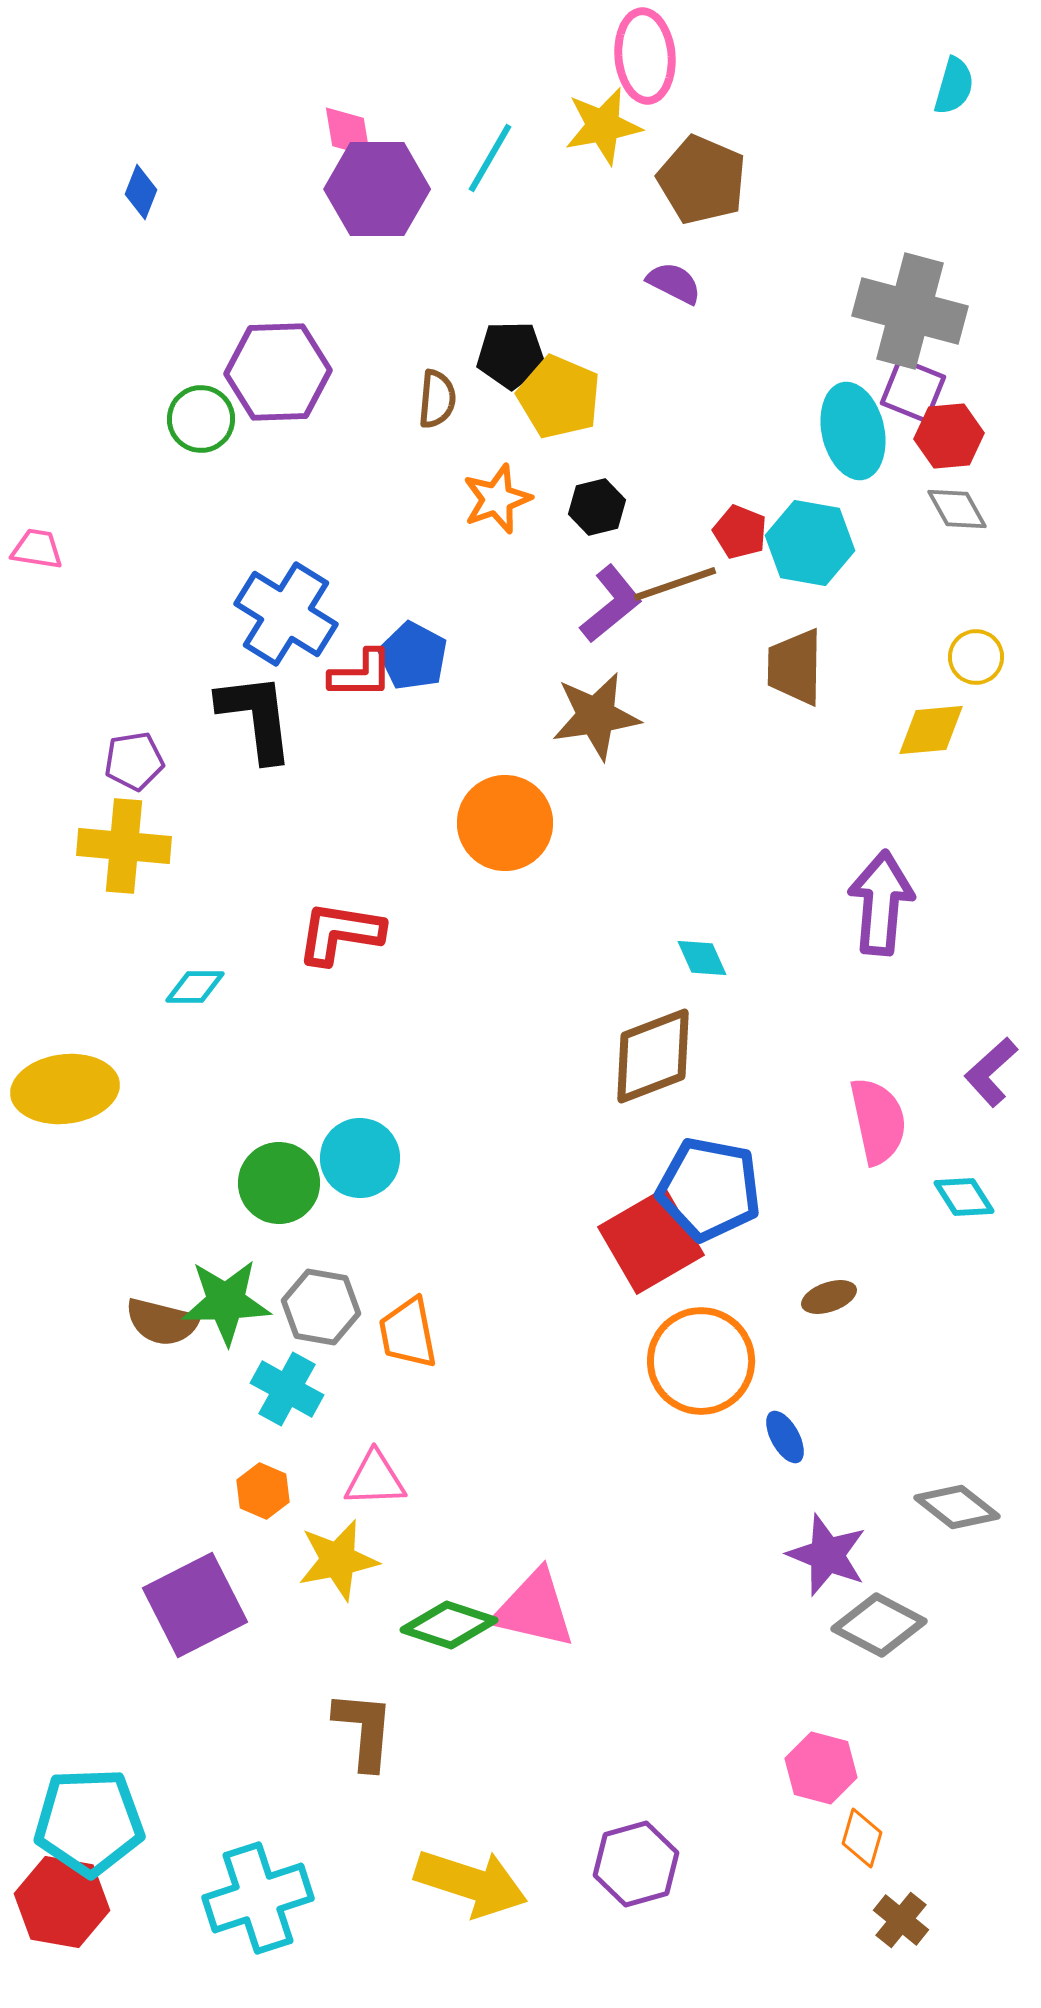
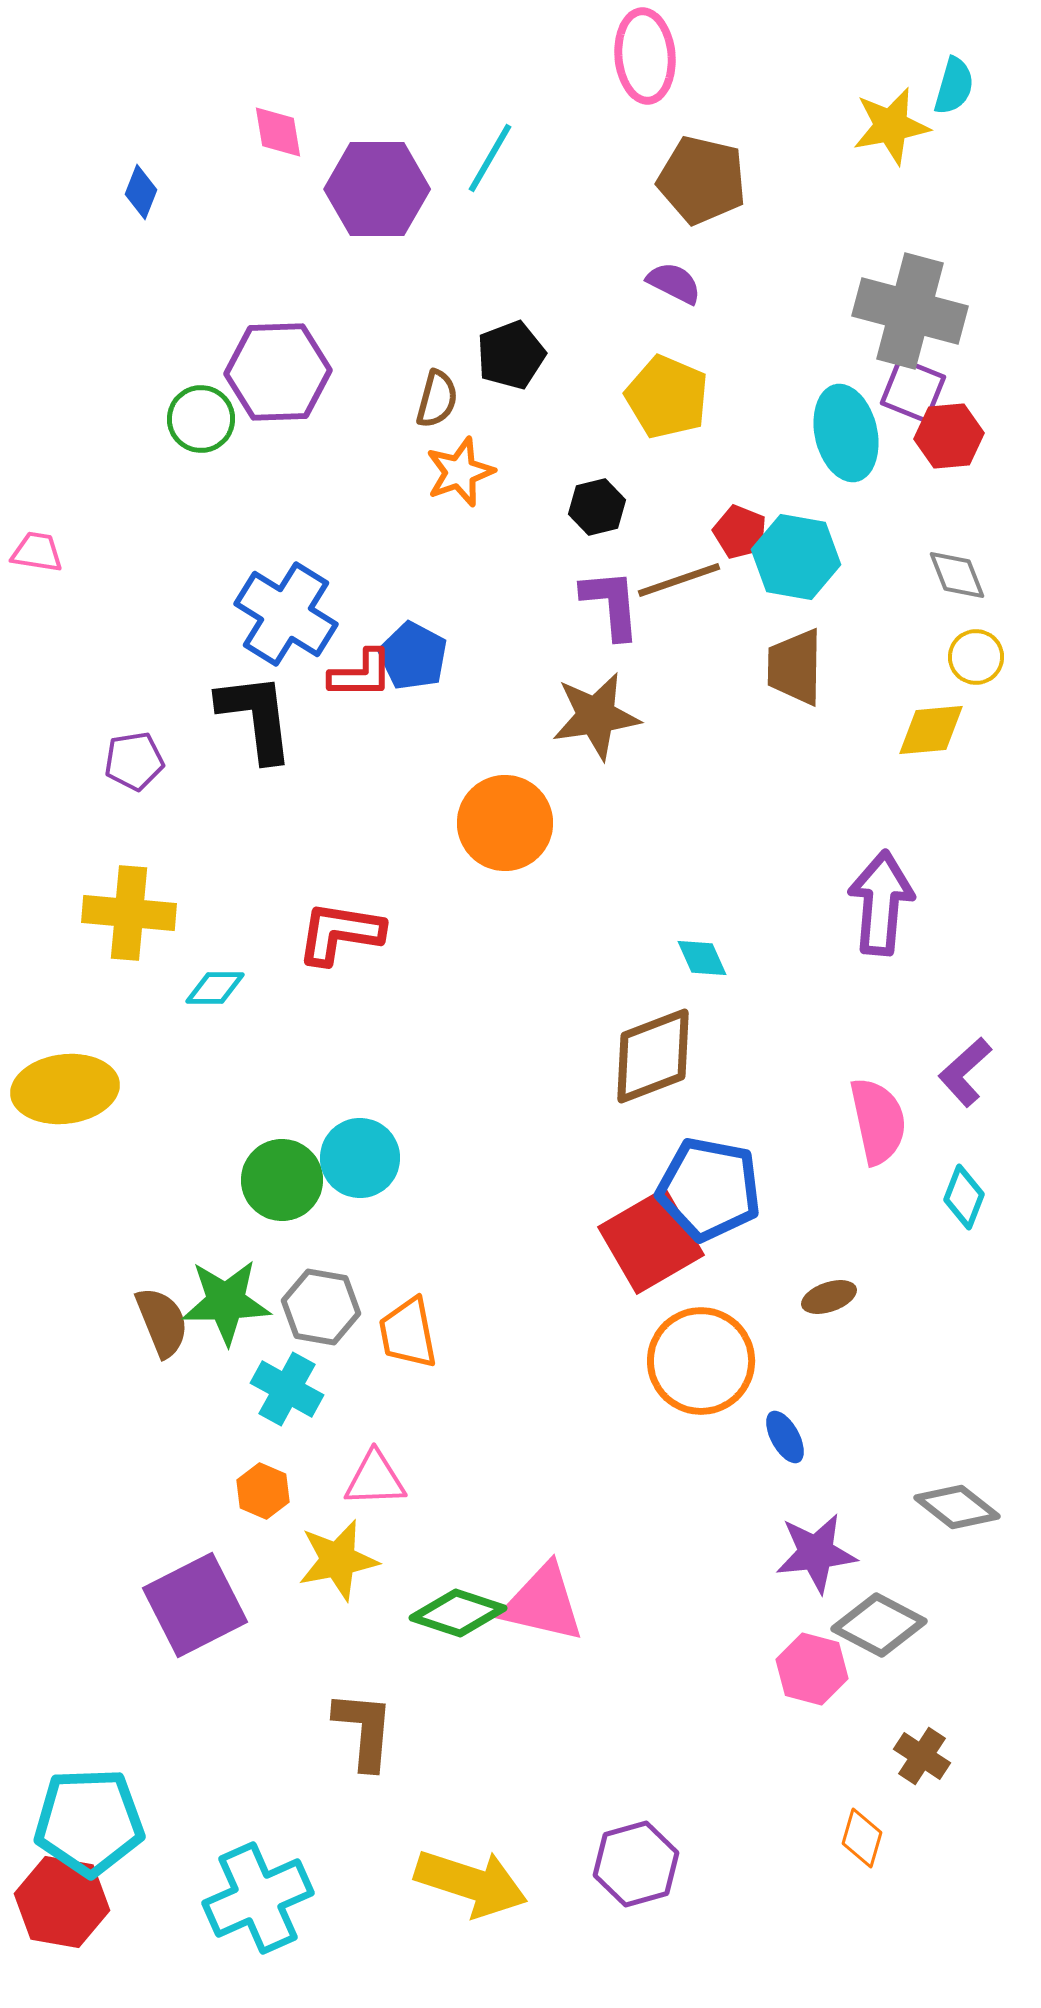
yellow star at (603, 126): moved 288 px right
pink diamond at (348, 132): moved 70 px left
brown pentagon at (702, 180): rotated 10 degrees counterclockwise
black pentagon at (511, 355): rotated 20 degrees counterclockwise
yellow pentagon at (559, 397): moved 108 px right
brown semicircle at (437, 399): rotated 10 degrees clockwise
cyan ellipse at (853, 431): moved 7 px left, 2 px down
orange star at (497, 499): moved 37 px left, 27 px up
gray diamond at (957, 509): moved 66 px down; rotated 8 degrees clockwise
cyan hexagon at (810, 543): moved 14 px left, 14 px down
pink trapezoid at (37, 549): moved 3 px down
brown line at (675, 584): moved 4 px right, 4 px up
purple L-shape at (611, 604): rotated 56 degrees counterclockwise
yellow cross at (124, 846): moved 5 px right, 67 px down
cyan diamond at (195, 987): moved 20 px right, 1 px down
purple L-shape at (991, 1072): moved 26 px left
green circle at (279, 1183): moved 3 px right, 3 px up
cyan diamond at (964, 1197): rotated 54 degrees clockwise
brown semicircle at (162, 1322): rotated 126 degrees counterclockwise
purple star at (827, 1555): moved 11 px left, 2 px up; rotated 28 degrees counterclockwise
pink triangle at (534, 1609): moved 9 px right, 6 px up
green diamond at (449, 1625): moved 9 px right, 12 px up
pink hexagon at (821, 1768): moved 9 px left, 99 px up
cyan cross at (258, 1898): rotated 6 degrees counterclockwise
brown cross at (901, 1920): moved 21 px right, 164 px up; rotated 6 degrees counterclockwise
